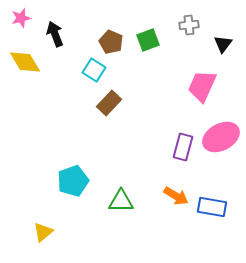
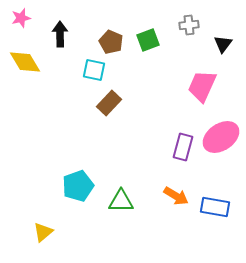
black arrow: moved 5 px right; rotated 20 degrees clockwise
cyan square: rotated 20 degrees counterclockwise
pink ellipse: rotated 6 degrees counterclockwise
cyan pentagon: moved 5 px right, 5 px down
blue rectangle: moved 3 px right
